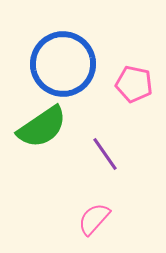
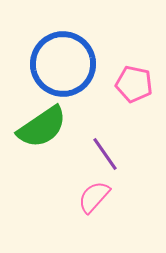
pink semicircle: moved 22 px up
